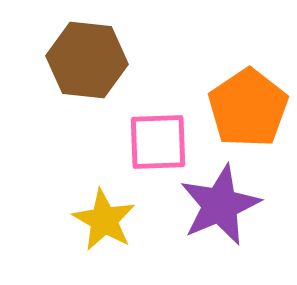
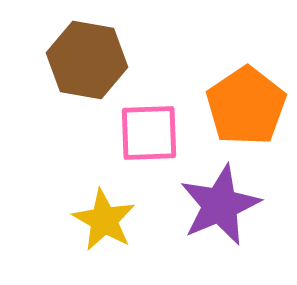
brown hexagon: rotated 4 degrees clockwise
orange pentagon: moved 2 px left, 2 px up
pink square: moved 9 px left, 9 px up
